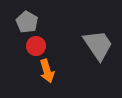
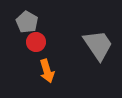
red circle: moved 4 px up
